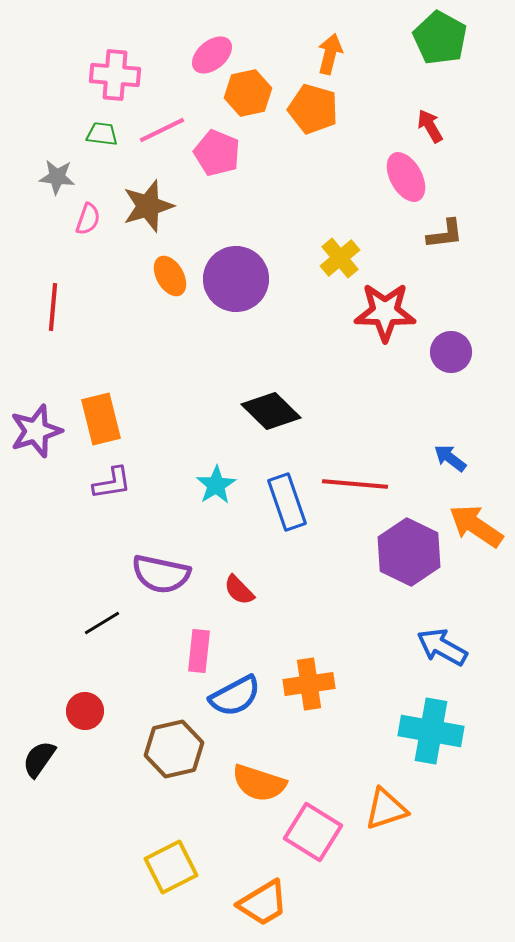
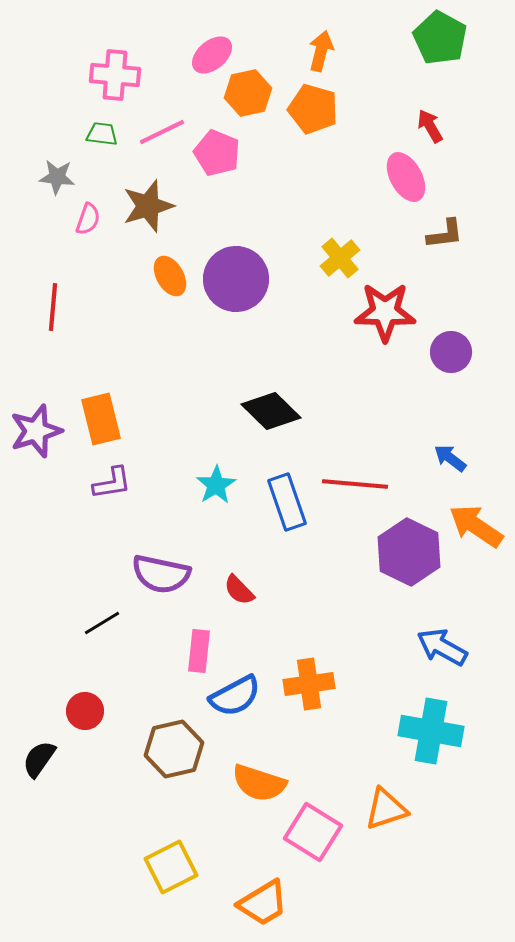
orange arrow at (330, 54): moved 9 px left, 3 px up
pink line at (162, 130): moved 2 px down
